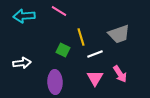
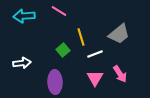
gray trapezoid: rotated 20 degrees counterclockwise
green square: rotated 24 degrees clockwise
